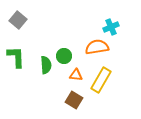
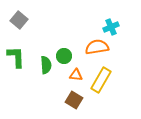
gray square: moved 1 px right
